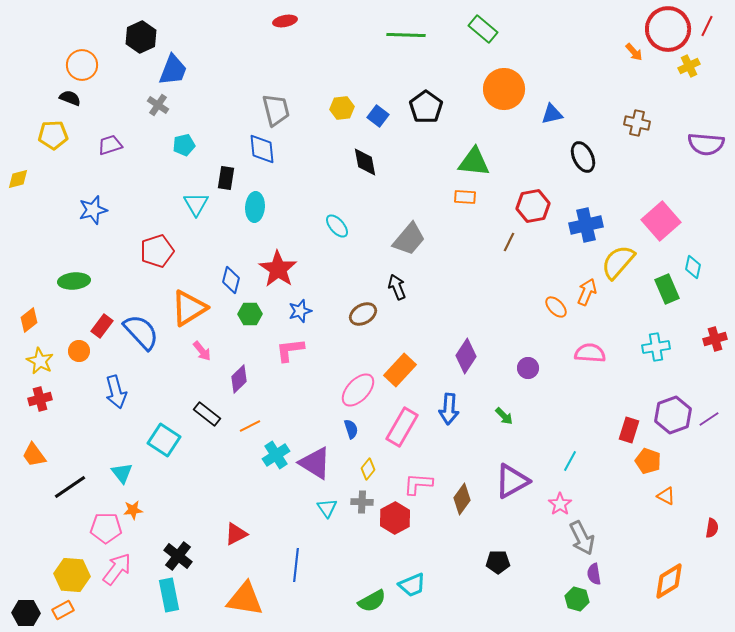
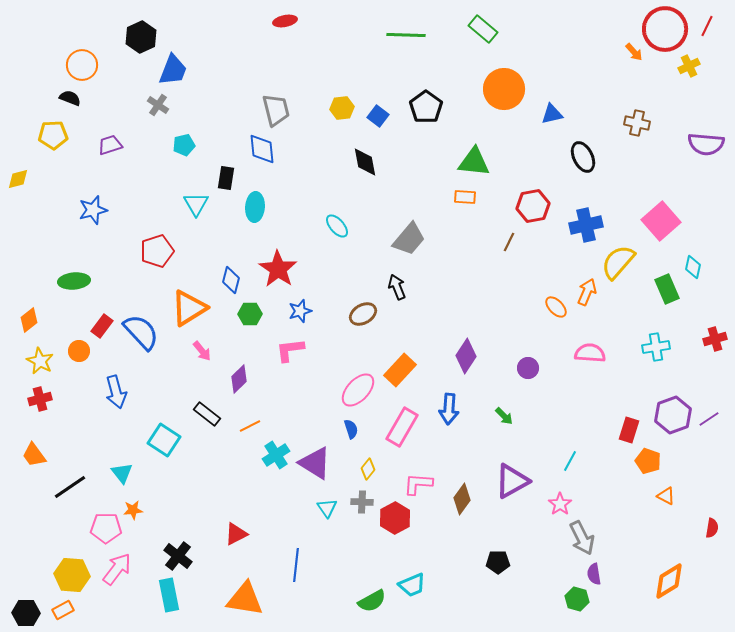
red circle at (668, 29): moved 3 px left
